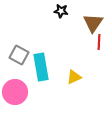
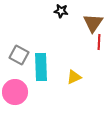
cyan rectangle: rotated 8 degrees clockwise
